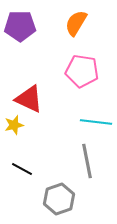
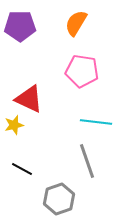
gray line: rotated 8 degrees counterclockwise
